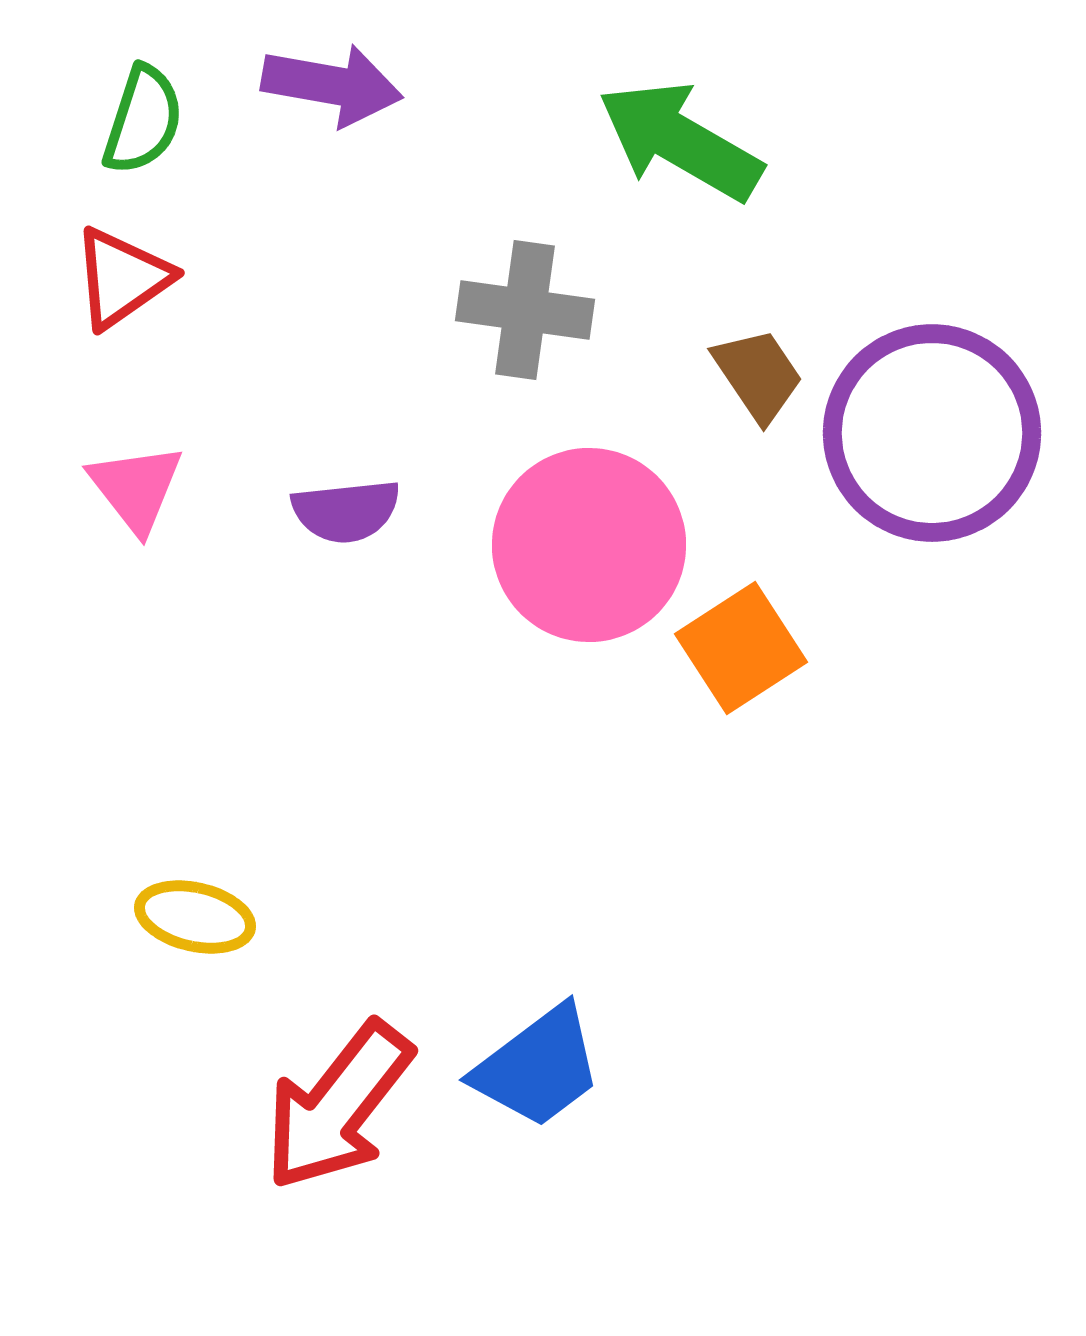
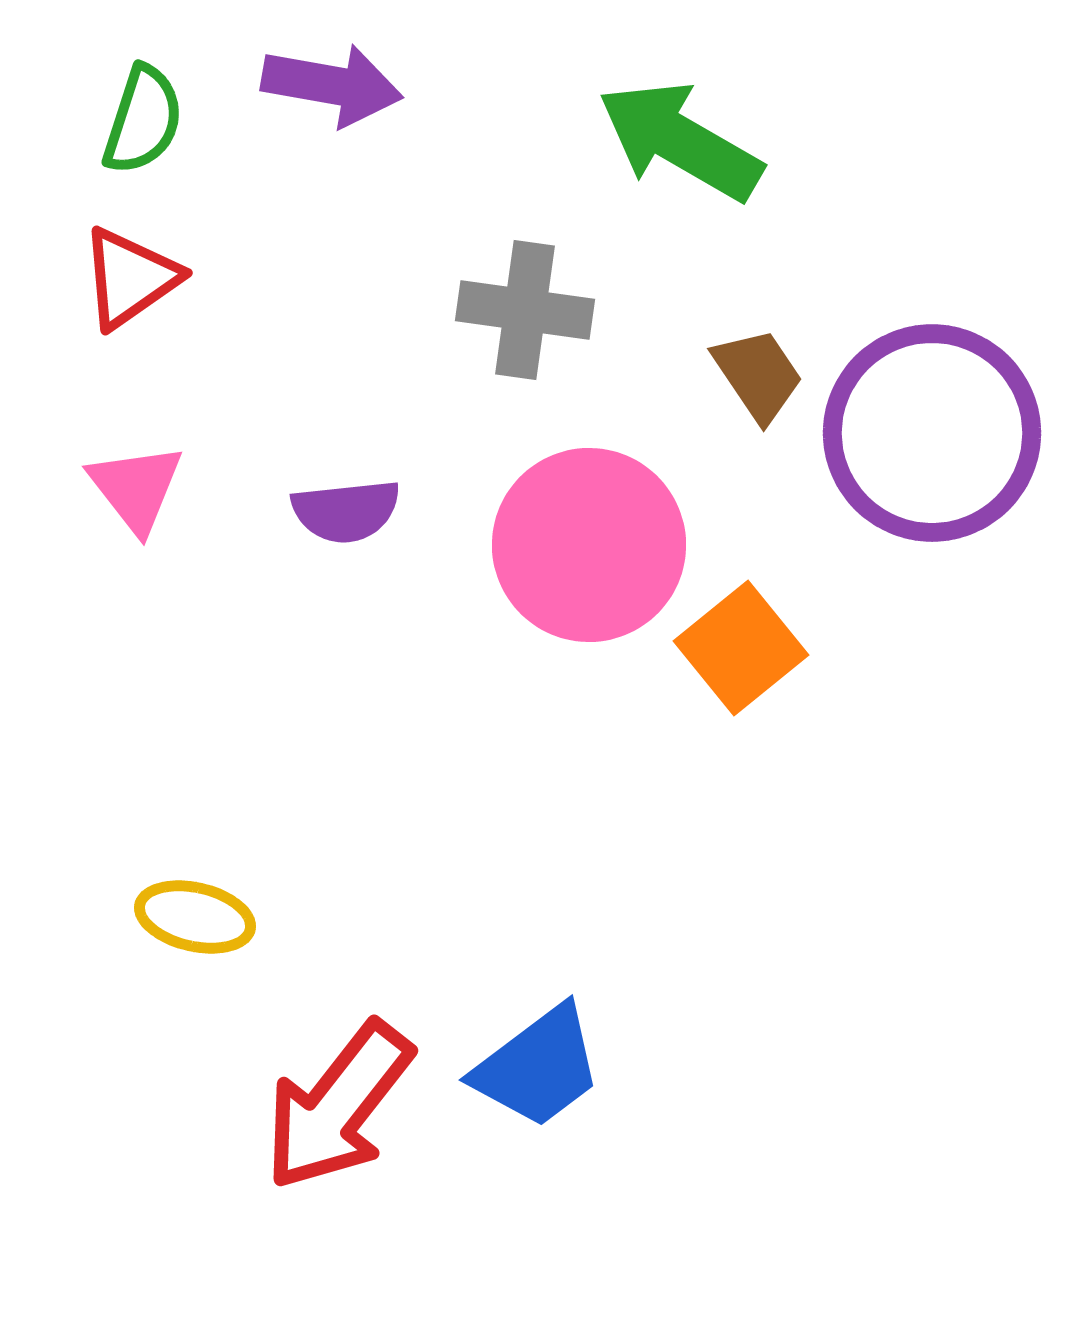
red triangle: moved 8 px right
orange square: rotated 6 degrees counterclockwise
